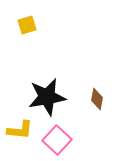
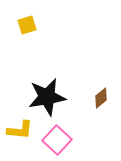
brown diamond: moved 4 px right, 1 px up; rotated 40 degrees clockwise
